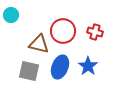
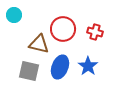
cyan circle: moved 3 px right
red circle: moved 2 px up
